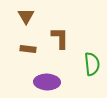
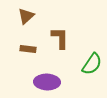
brown triangle: rotated 18 degrees clockwise
green semicircle: rotated 40 degrees clockwise
